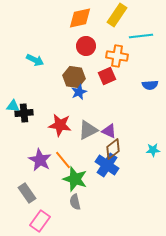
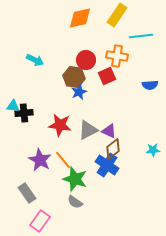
red circle: moved 14 px down
gray semicircle: rotated 42 degrees counterclockwise
